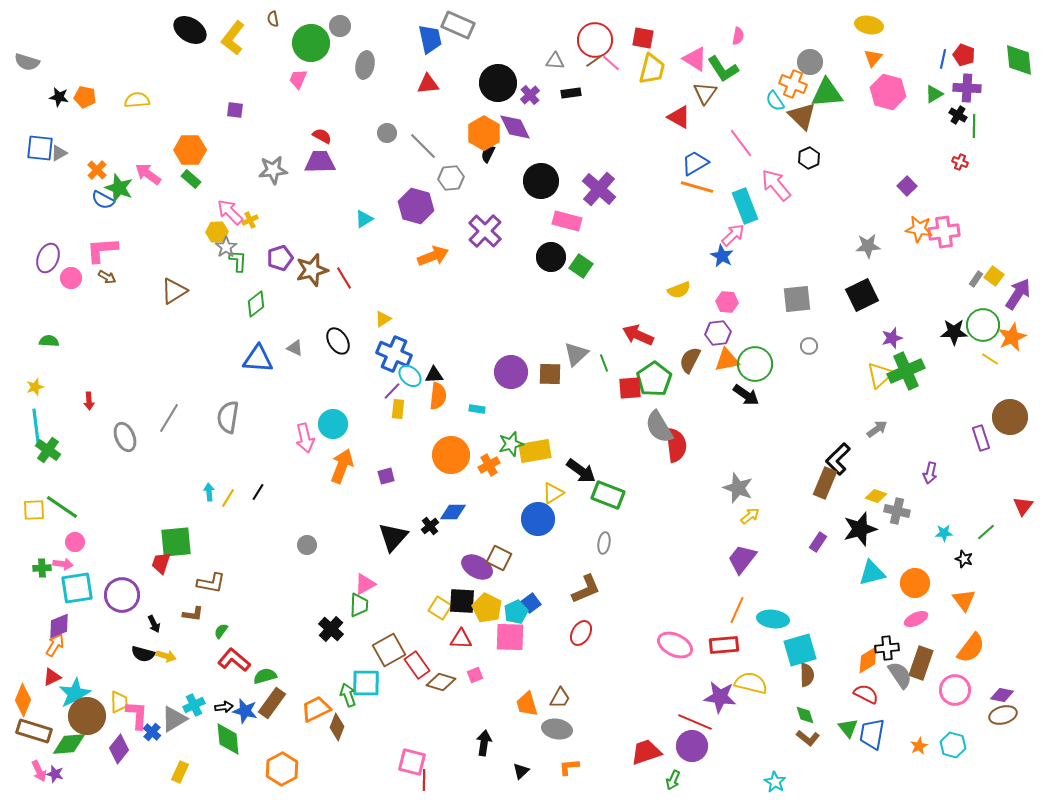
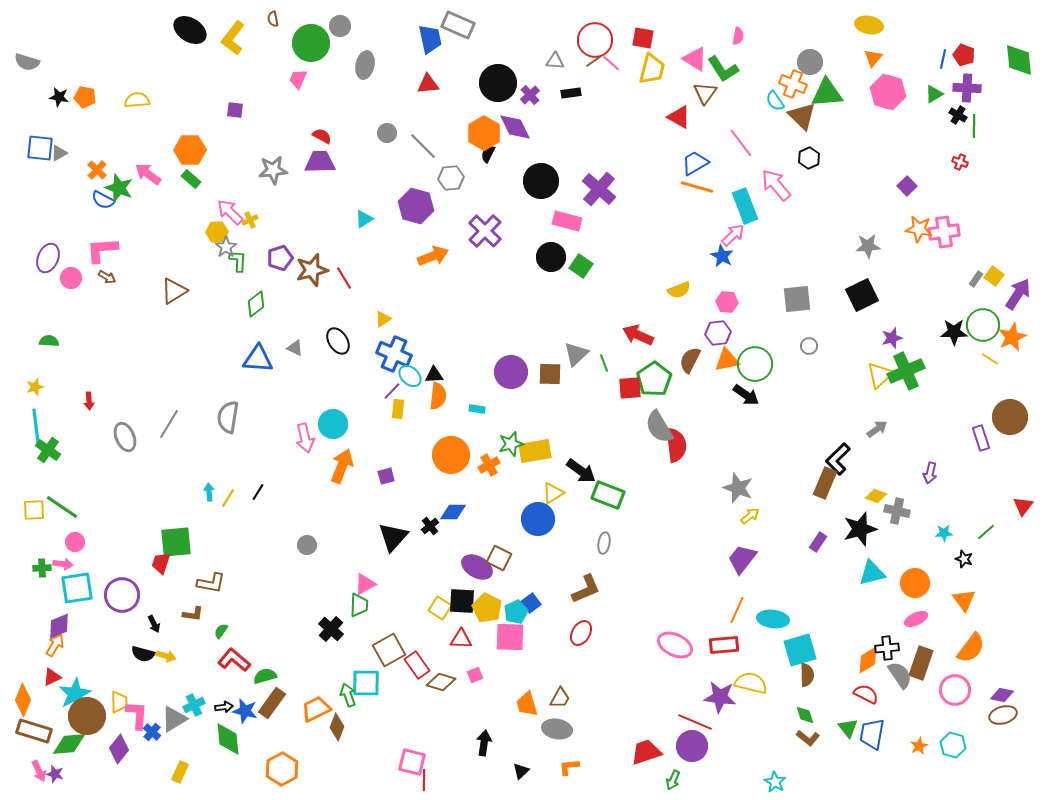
gray line at (169, 418): moved 6 px down
